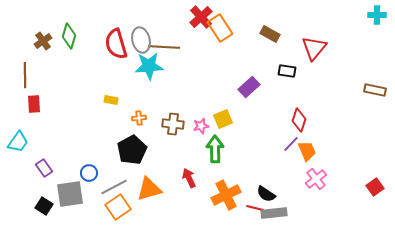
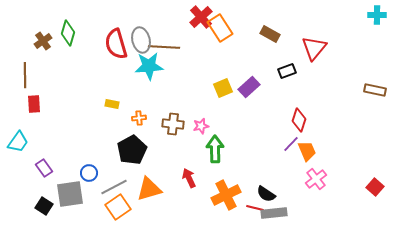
green diamond at (69, 36): moved 1 px left, 3 px up
black rectangle at (287, 71): rotated 30 degrees counterclockwise
yellow rectangle at (111, 100): moved 1 px right, 4 px down
yellow square at (223, 119): moved 31 px up
red square at (375, 187): rotated 12 degrees counterclockwise
